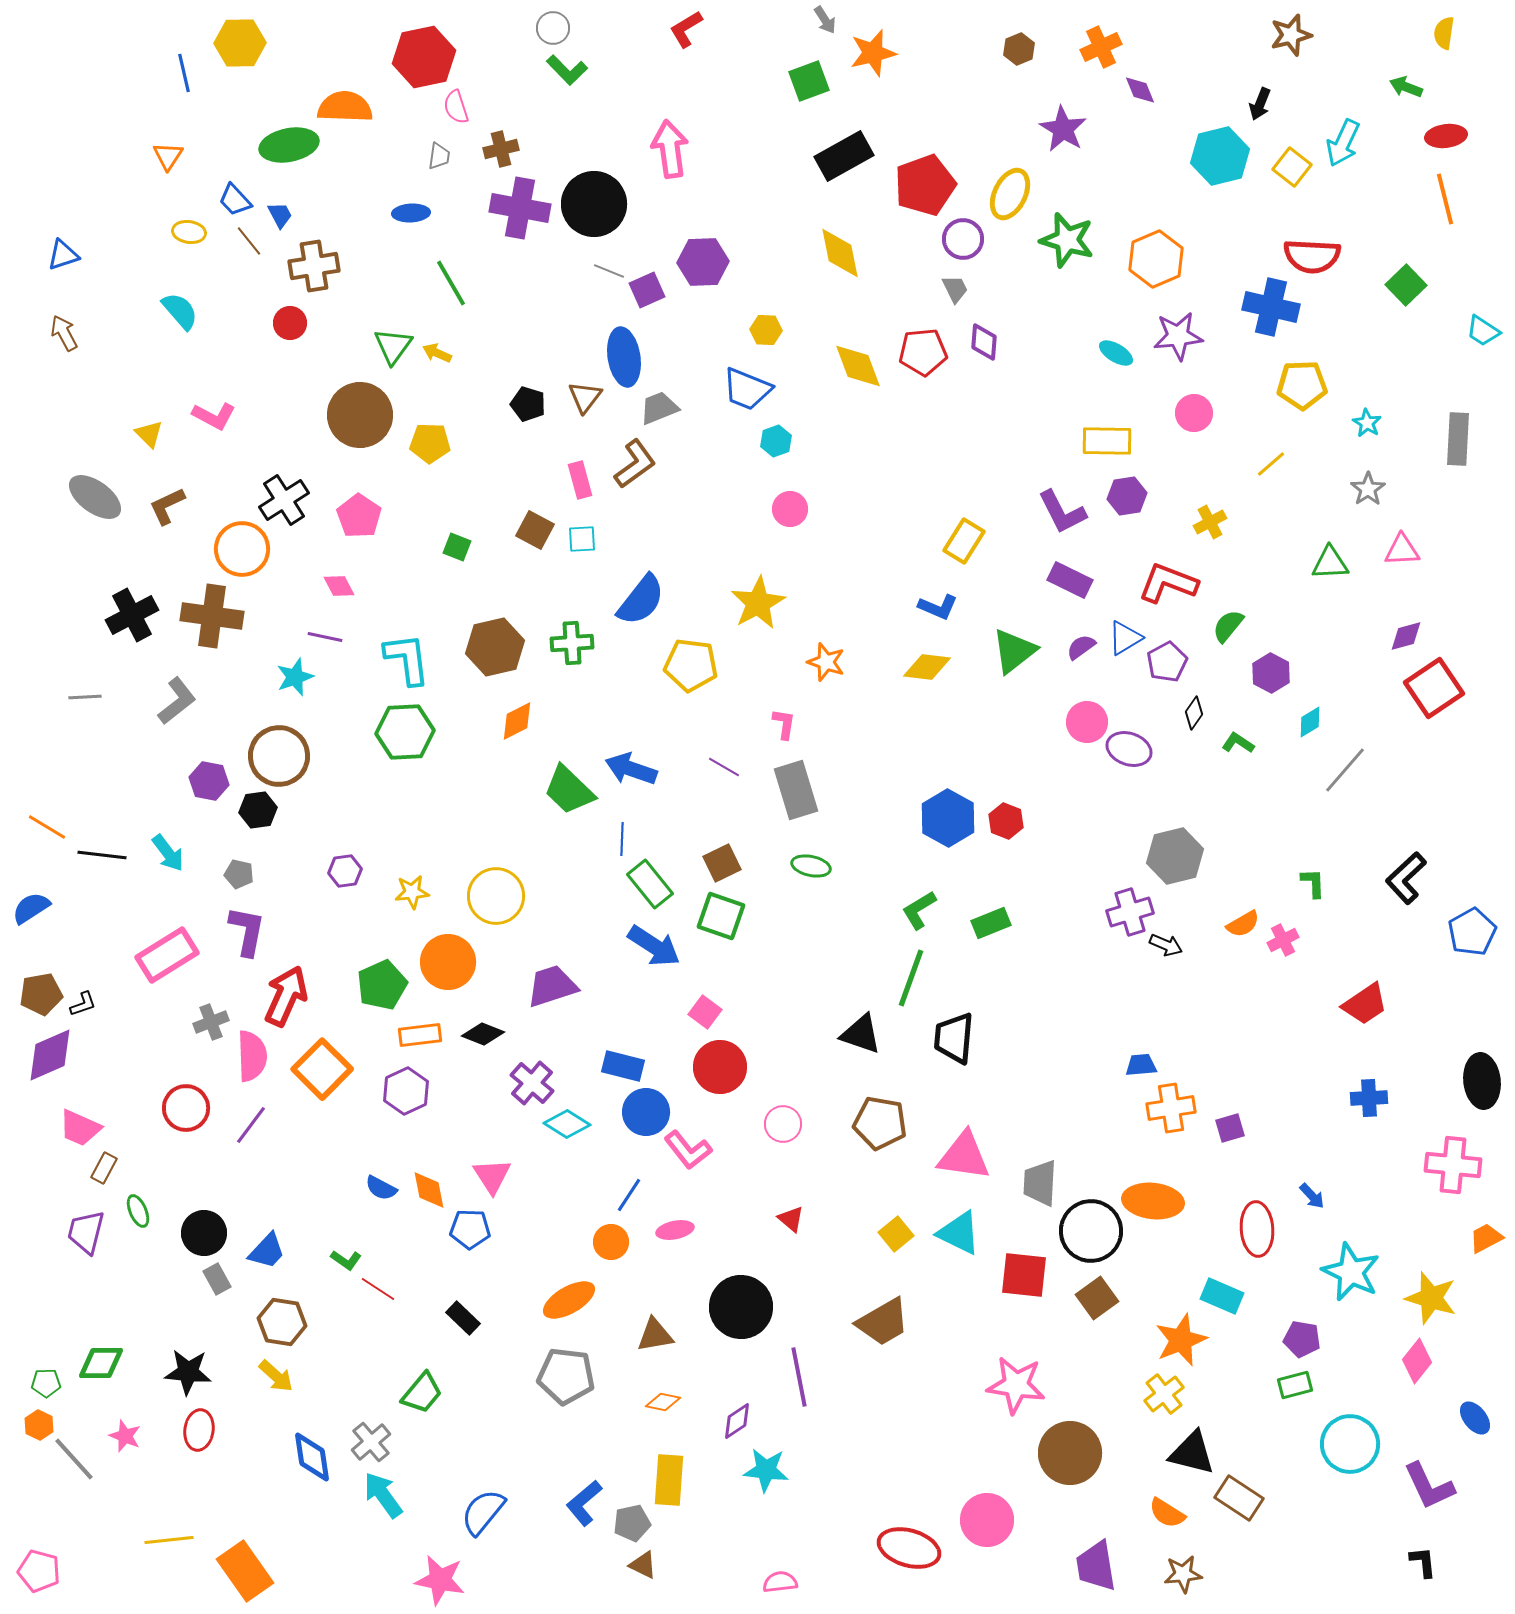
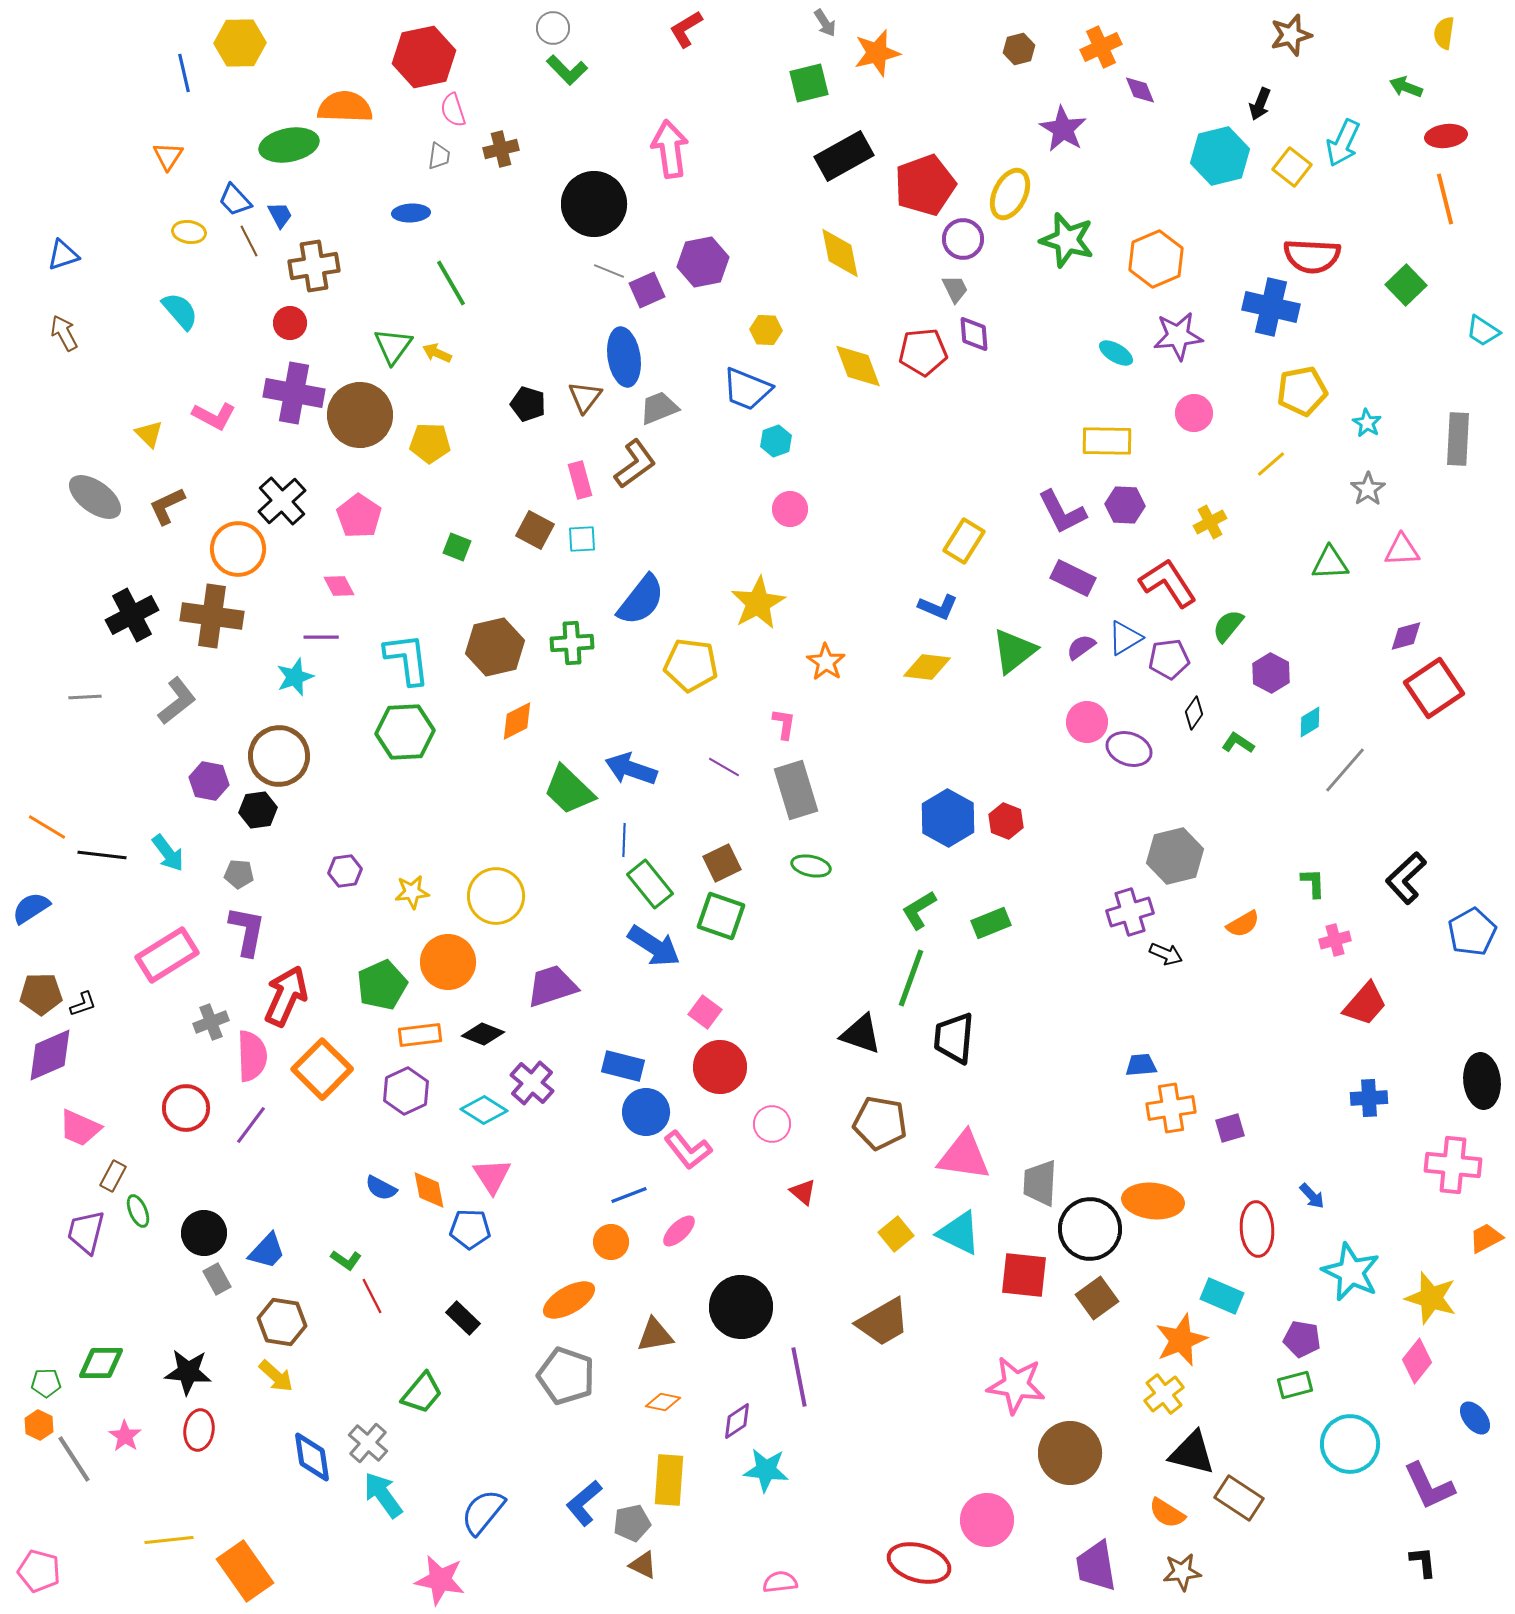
gray arrow at (825, 20): moved 3 px down
brown hexagon at (1019, 49): rotated 8 degrees clockwise
orange star at (873, 53): moved 4 px right
green square at (809, 81): moved 2 px down; rotated 6 degrees clockwise
pink semicircle at (456, 107): moved 3 px left, 3 px down
purple cross at (520, 208): moved 226 px left, 185 px down
brown line at (249, 241): rotated 12 degrees clockwise
purple hexagon at (703, 262): rotated 9 degrees counterclockwise
purple diamond at (984, 342): moved 10 px left, 8 px up; rotated 9 degrees counterclockwise
yellow pentagon at (1302, 385): moved 6 px down; rotated 9 degrees counterclockwise
purple hexagon at (1127, 496): moved 2 px left, 9 px down; rotated 12 degrees clockwise
black cross at (284, 500): moved 2 px left, 1 px down; rotated 9 degrees counterclockwise
orange circle at (242, 549): moved 4 px left
purple rectangle at (1070, 580): moved 3 px right, 2 px up
red L-shape at (1168, 583): rotated 36 degrees clockwise
purple line at (325, 637): moved 4 px left; rotated 12 degrees counterclockwise
orange star at (826, 662): rotated 15 degrees clockwise
purple pentagon at (1167, 662): moved 2 px right, 3 px up; rotated 21 degrees clockwise
blue line at (622, 839): moved 2 px right, 1 px down
gray pentagon at (239, 874): rotated 8 degrees counterclockwise
pink cross at (1283, 940): moved 52 px right; rotated 12 degrees clockwise
black arrow at (1166, 945): moved 9 px down
brown pentagon at (41, 994): rotated 9 degrees clockwise
red trapezoid at (1365, 1004): rotated 15 degrees counterclockwise
cyan diamond at (567, 1124): moved 83 px left, 14 px up
pink circle at (783, 1124): moved 11 px left
brown rectangle at (104, 1168): moved 9 px right, 8 px down
blue line at (629, 1195): rotated 36 degrees clockwise
red triangle at (791, 1219): moved 12 px right, 27 px up
pink ellipse at (675, 1230): moved 4 px right, 1 px down; rotated 33 degrees counterclockwise
black circle at (1091, 1231): moved 1 px left, 2 px up
red line at (378, 1289): moved 6 px left, 7 px down; rotated 30 degrees clockwise
gray pentagon at (566, 1376): rotated 12 degrees clockwise
pink star at (125, 1436): rotated 12 degrees clockwise
gray cross at (371, 1442): moved 3 px left, 1 px down; rotated 9 degrees counterclockwise
gray line at (74, 1459): rotated 9 degrees clockwise
red ellipse at (909, 1548): moved 10 px right, 15 px down
brown star at (1183, 1574): moved 1 px left, 2 px up
